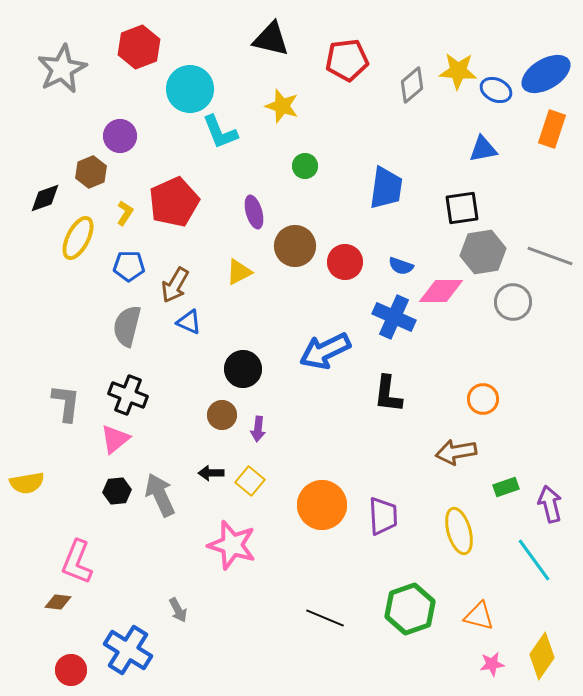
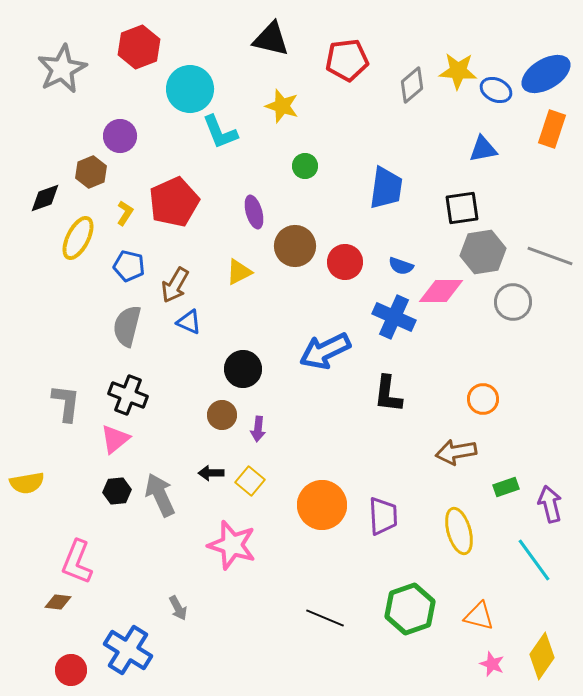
blue pentagon at (129, 266): rotated 12 degrees clockwise
gray arrow at (178, 610): moved 2 px up
pink star at (492, 664): rotated 30 degrees clockwise
